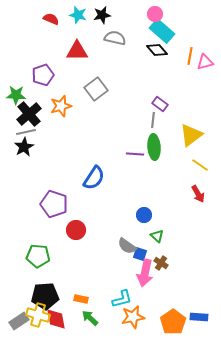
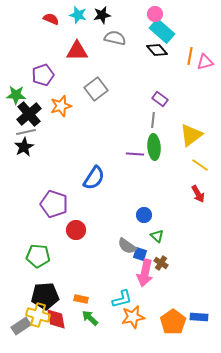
purple rectangle at (160, 104): moved 5 px up
gray rectangle at (19, 321): moved 2 px right, 5 px down
